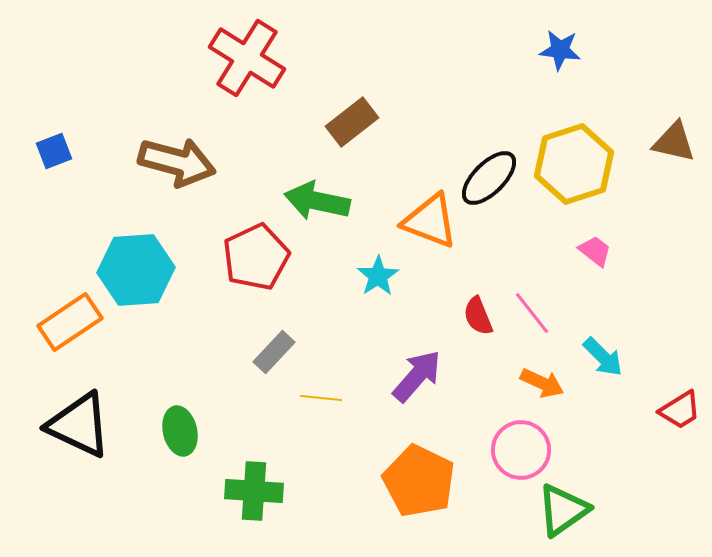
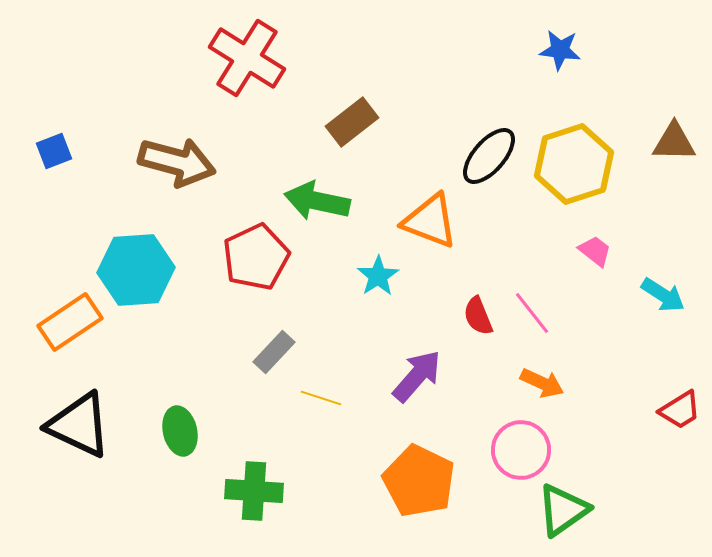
brown triangle: rotated 12 degrees counterclockwise
black ellipse: moved 22 px up; rotated 4 degrees counterclockwise
cyan arrow: moved 60 px right, 62 px up; rotated 12 degrees counterclockwise
yellow line: rotated 12 degrees clockwise
